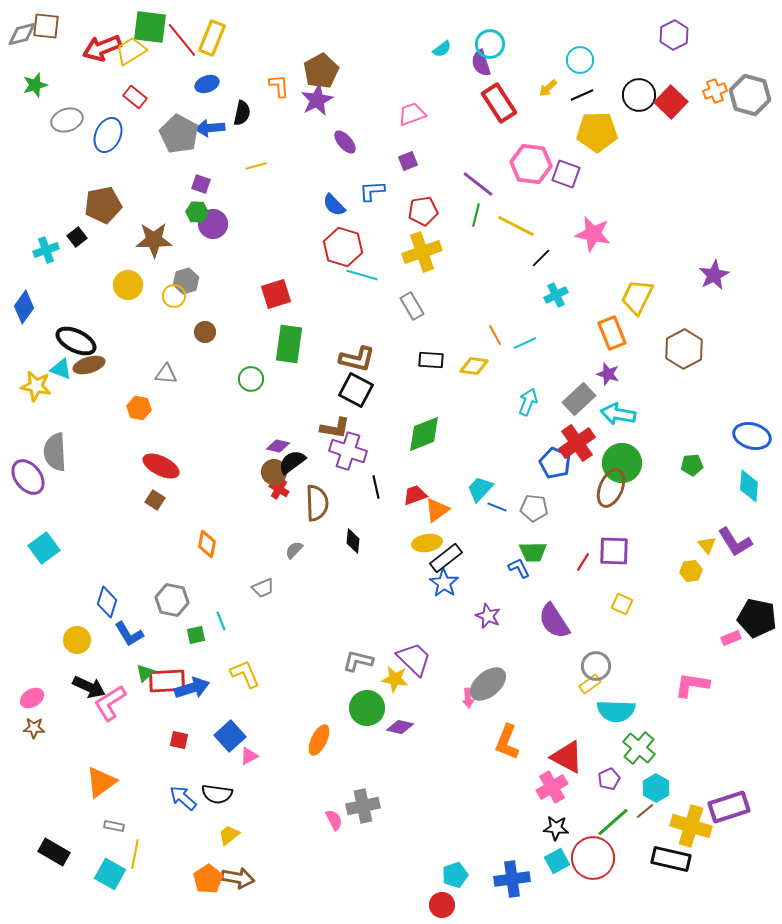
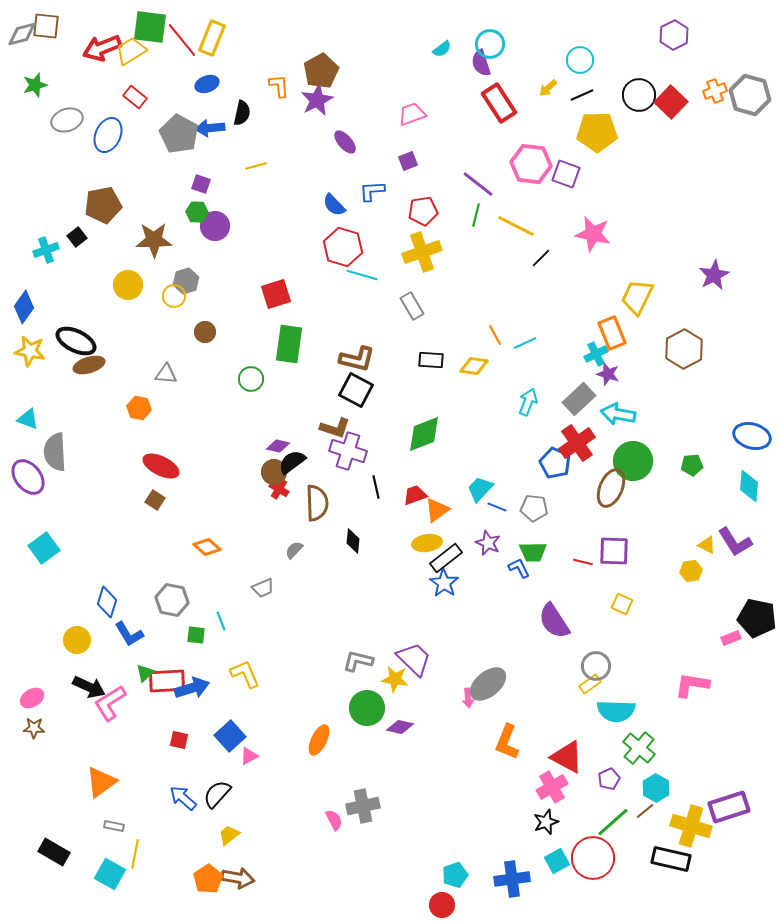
purple circle at (213, 224): moved 2 px right, 2 px down
cyan cross at (556, 295): moved 40 px right, 59 px down
cyan triangle at (61, 369): moved 33 px left, 50 px down
yellow star at (36, 386): moved 6 px left, 35 px up
brown L-shape at (335, 428): rotated 8 degrees clockwise
green circle at (622, 463): moved 11 px right, 2 px up
orange diamond at (207, 544): moved 3 px down; rotated 60 degrees counterclockwise
yellow triangle at (707, 545): rotated 24 degrees counterclockwise
red line at (583, 562): rotated 72 degrees clockwise
purple star at (488, 616): moved 73 px up
green square at (196, 635): rotated 18 degrees clockwise
black semicircle at (217, 794): rotated 124 degrees clockwise
black star at (556, 828): moved 10 px left, 6 px up; rotated 25 degrees counterclockwise
